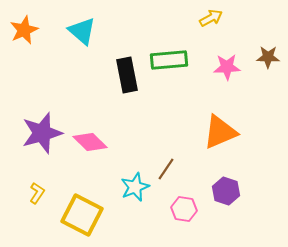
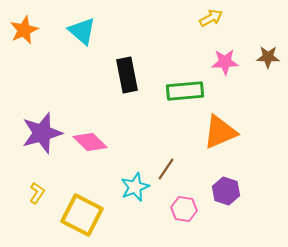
green rectangle: moved 16 px right, 31 px down
pink star: moved 2 px left, 5 px up
